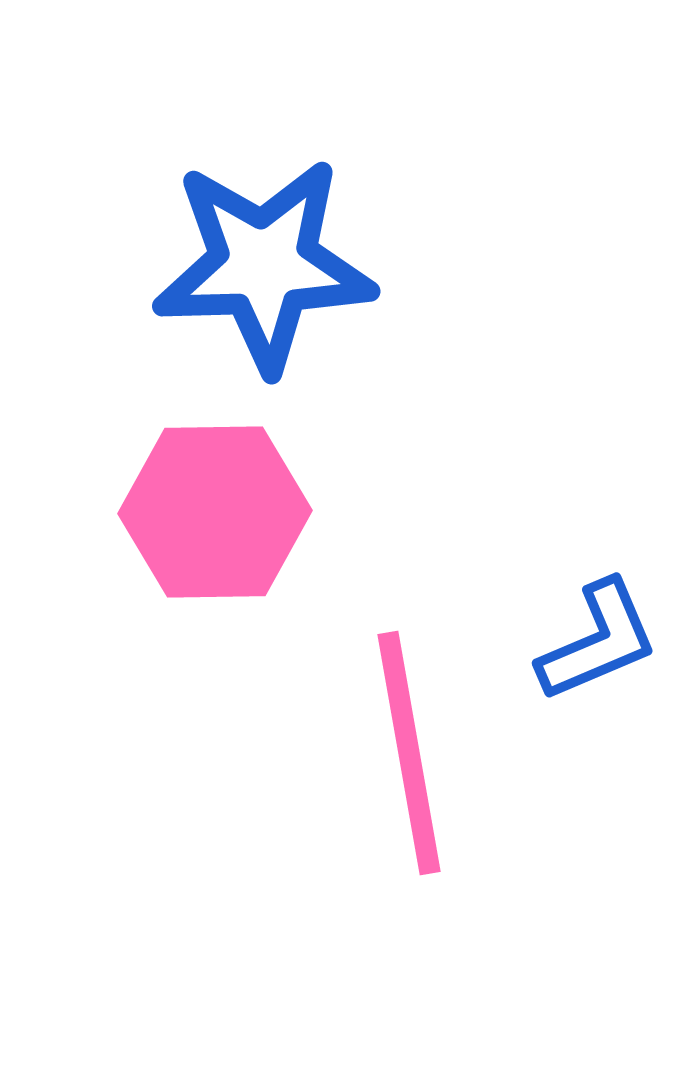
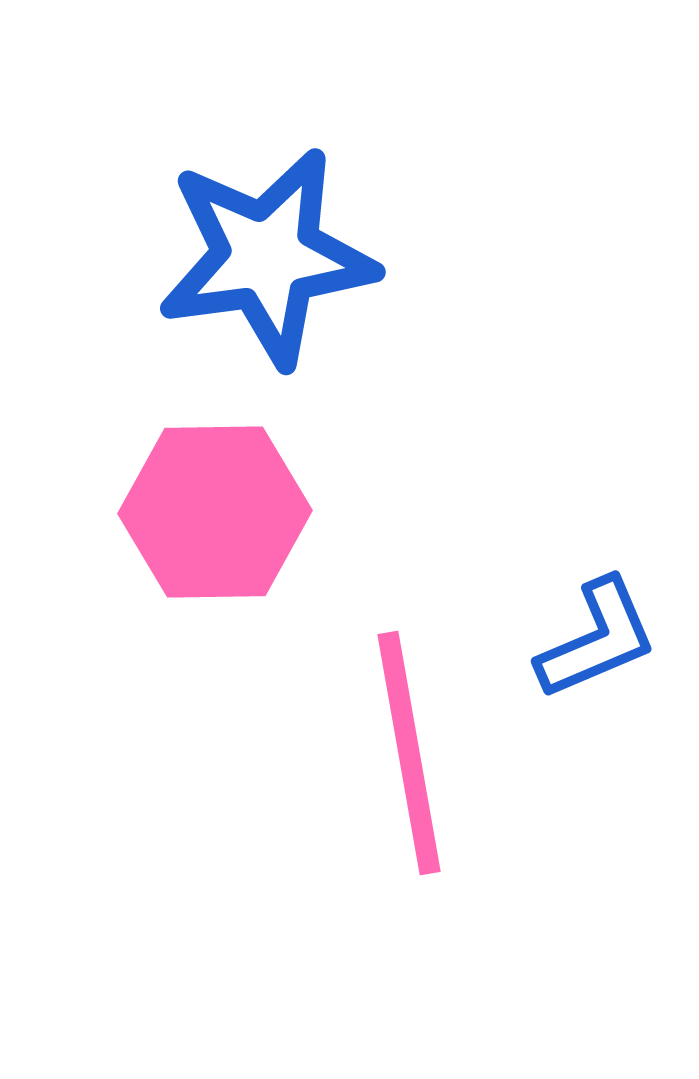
blue star: moved 3 px right, 8 px up; rotated 6 degrees counterclockwise
blue L-shape: moved 1 px left, 2 px up
